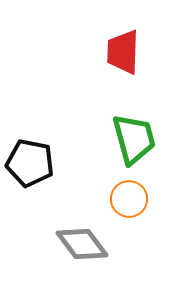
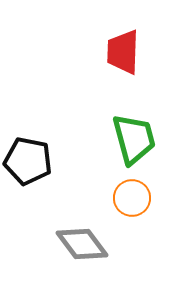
black pentagon: moved 2 px left, 2 px up
orange circle: moved 3 px right, 1 px up
